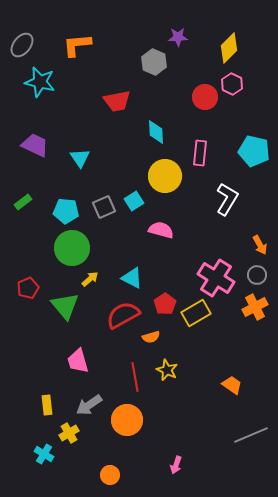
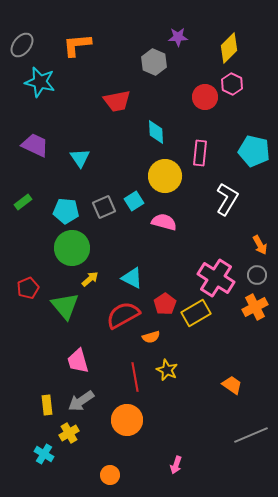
pink semicircle at (161, 230): moved 3 px right, 8 px up
gray arrow at (89, 405): moved 8 px left, 4 px up
